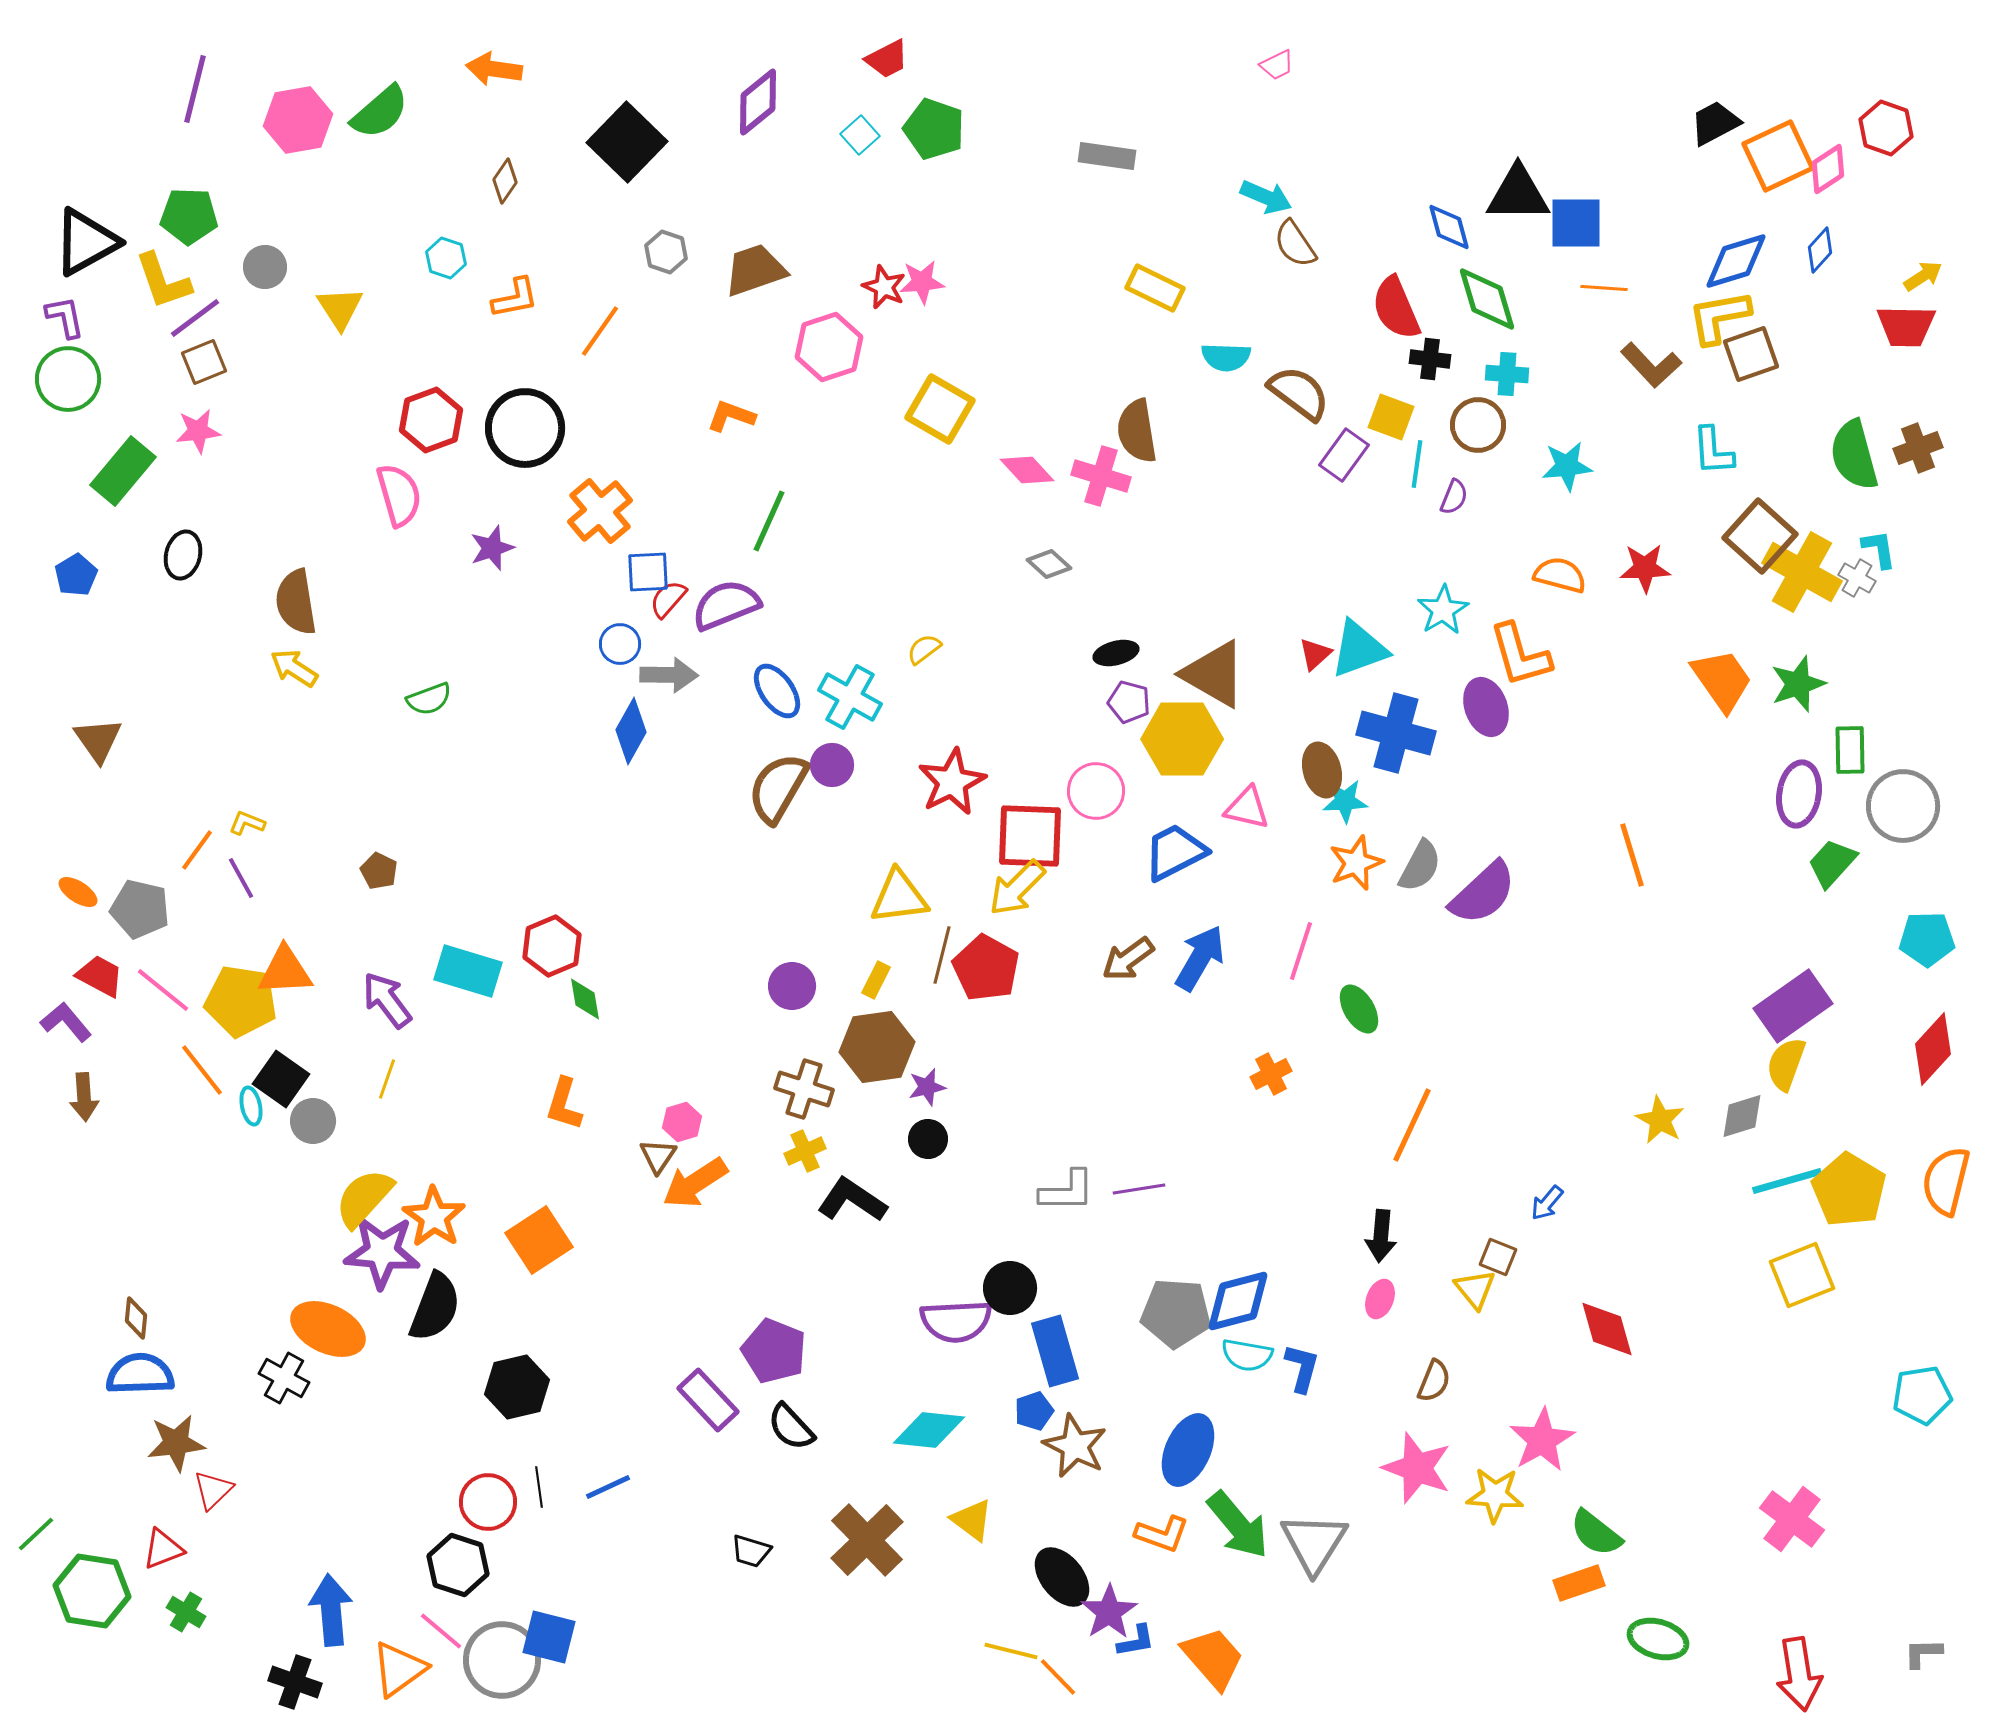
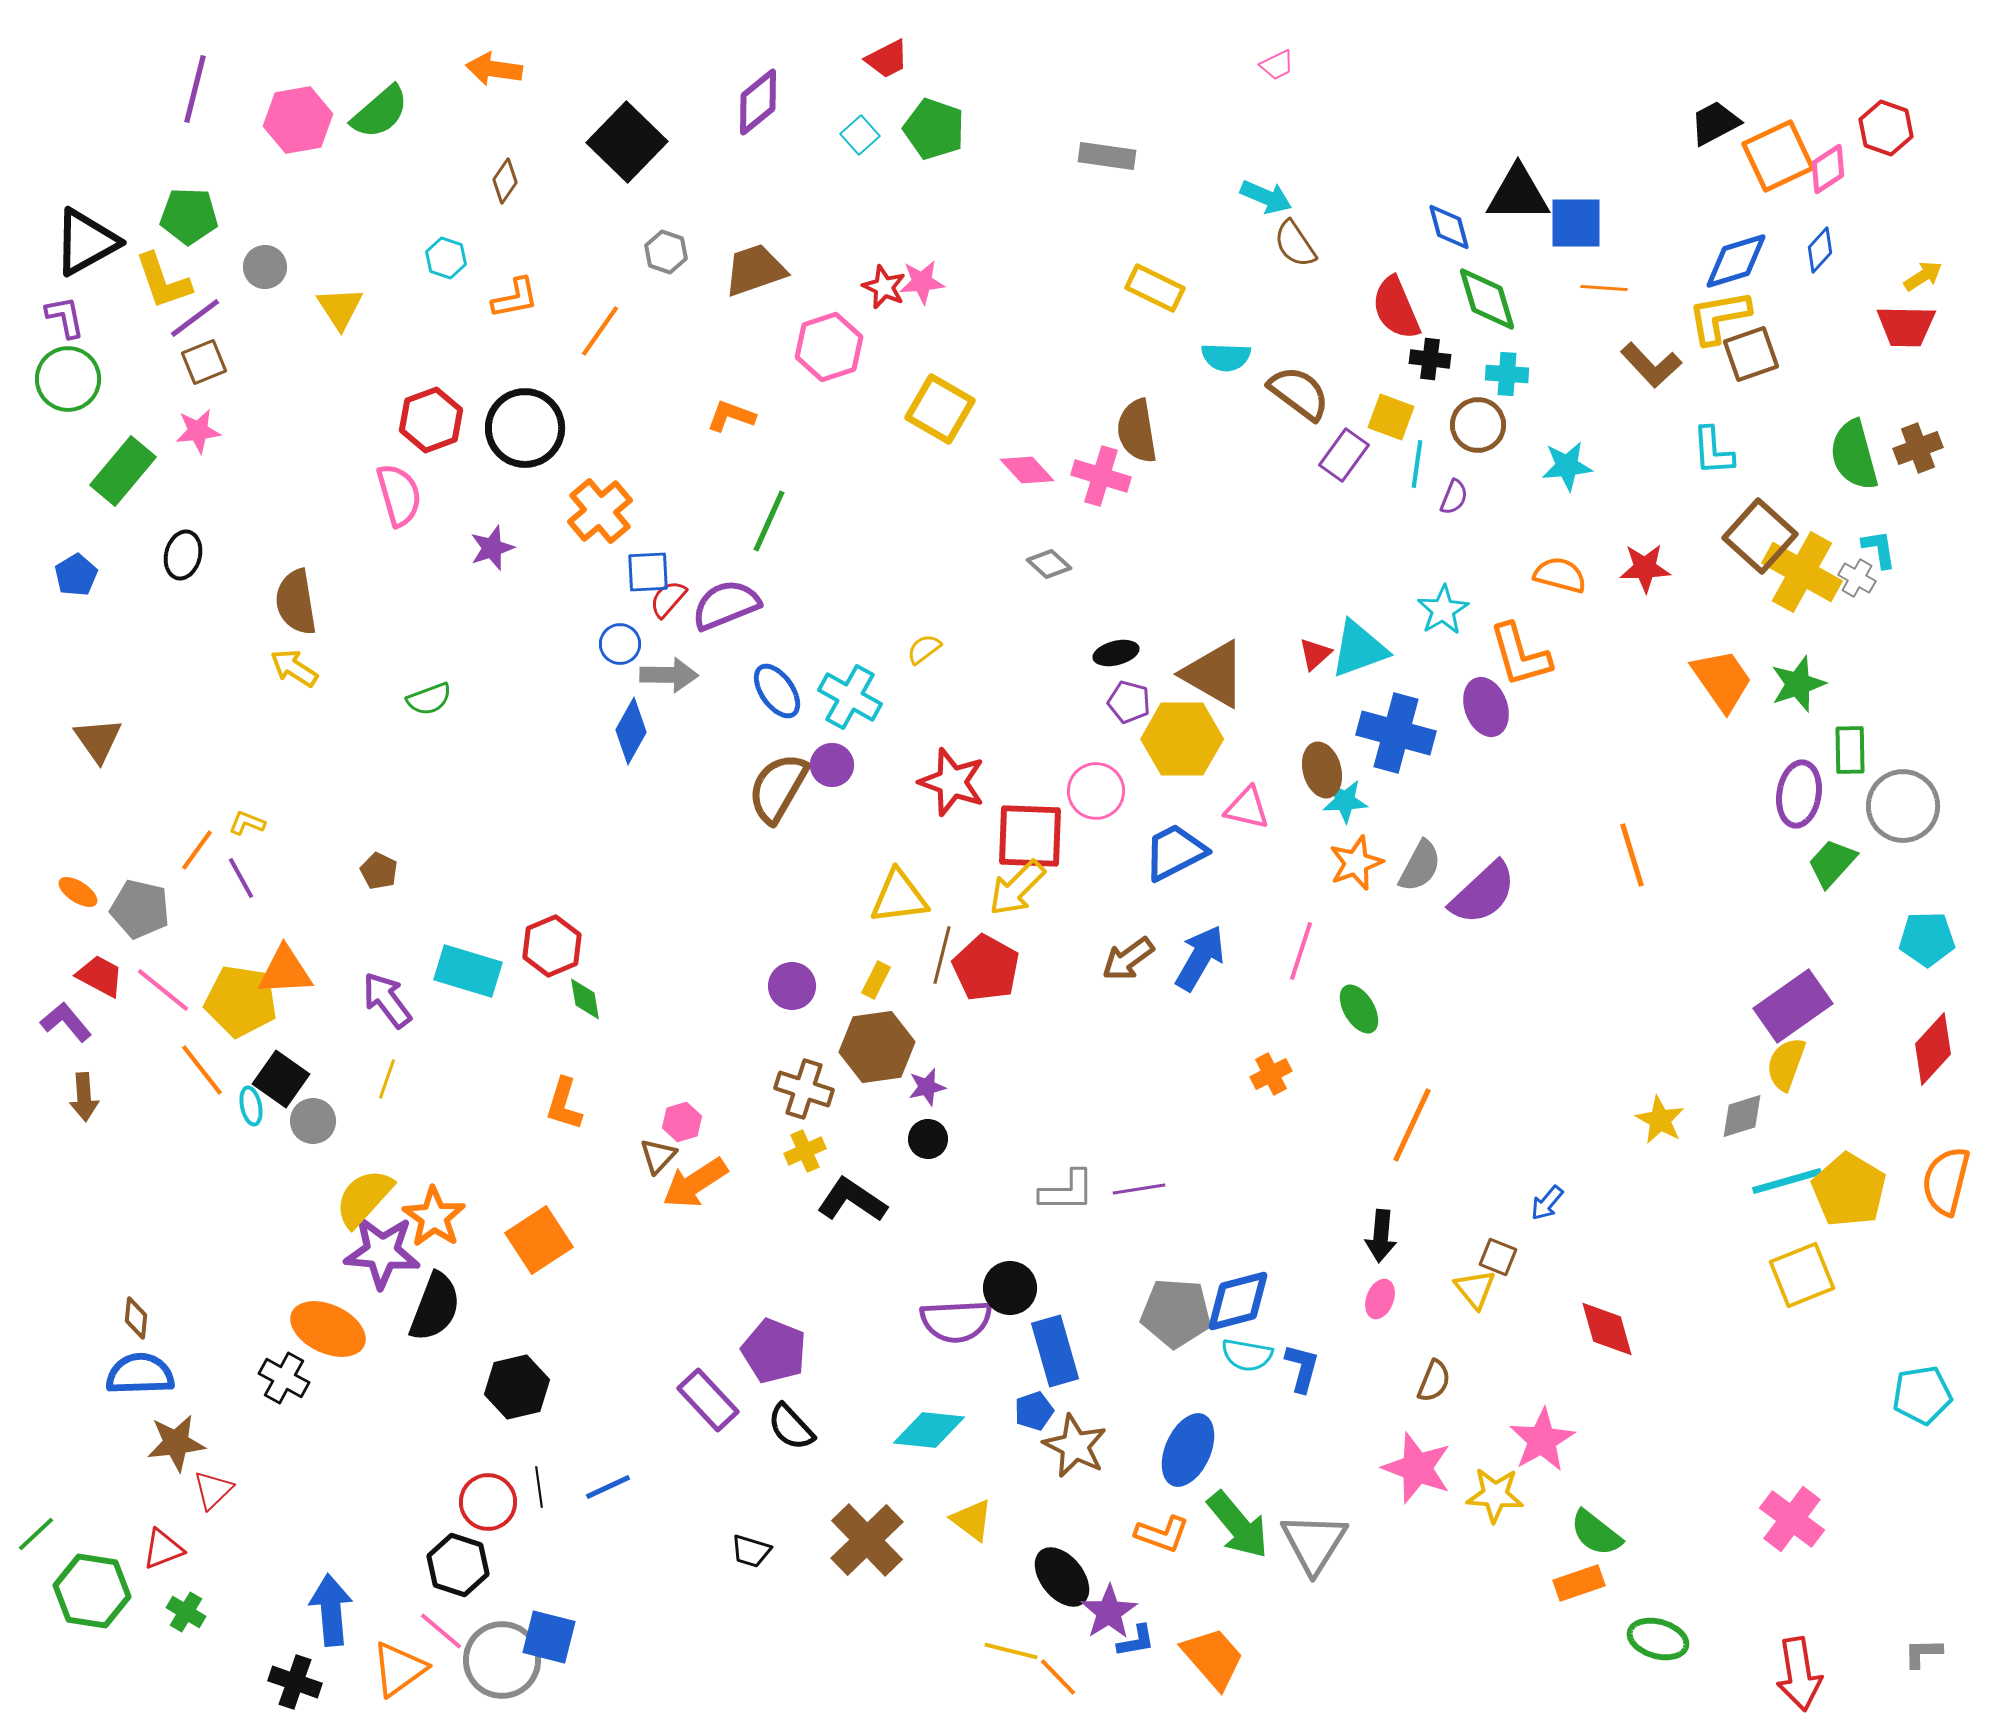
red star at (952, 782): rotated 26 degrees counterclockwise
brown triangle at (658, 1156): rotated 9 degrees clockwise
